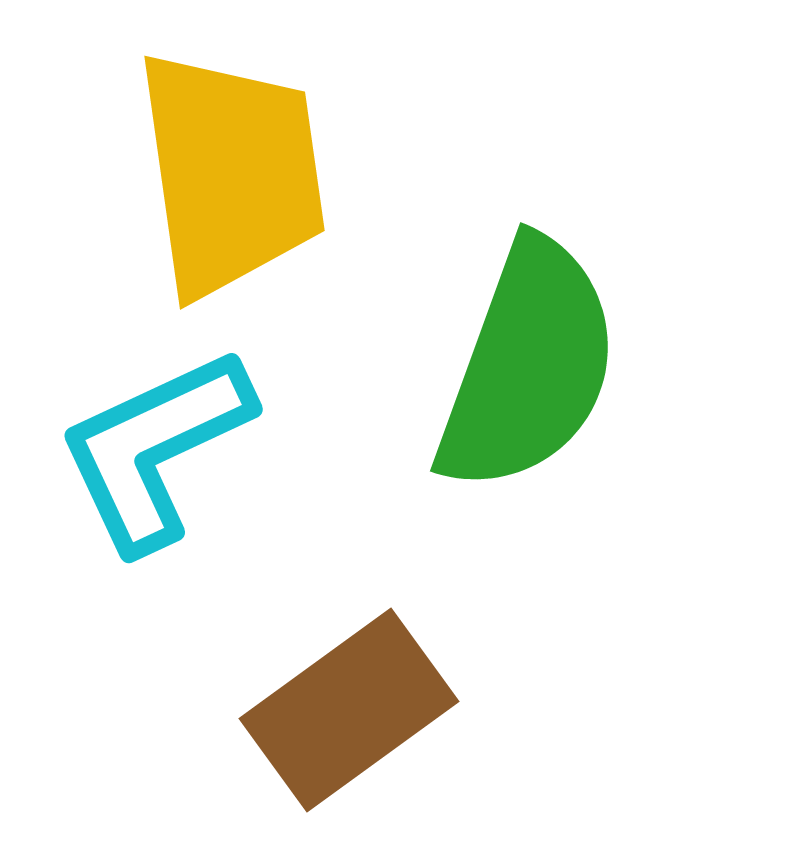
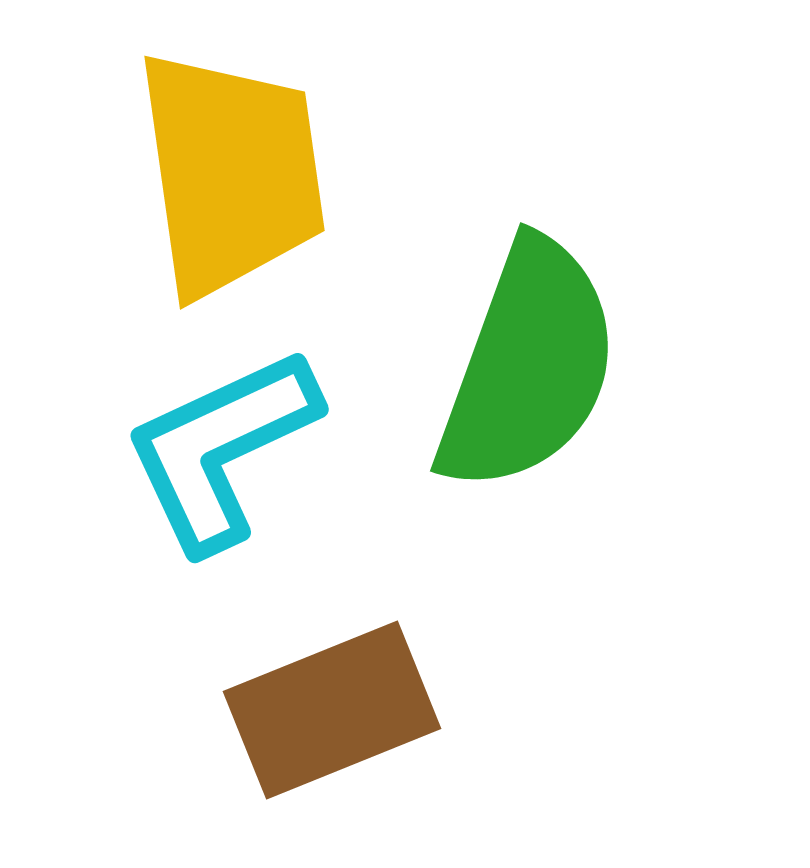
cyan L-shape: moved 66 px right
brown rectangle: moved 17 px left; rotated 14 degrees clockwise
